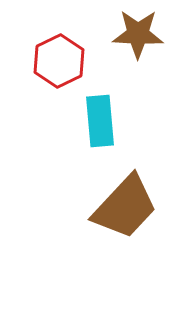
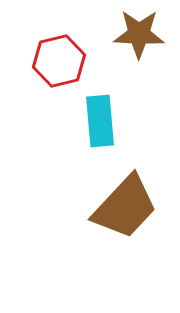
brown star: moved 1 px right
red hexagon: rotated 12 degrees clockwise
